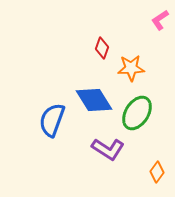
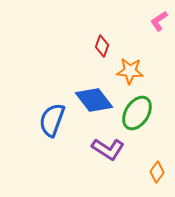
pink L-shape: moved 1 px left, 1 px down
red diamond: moved 2 px up
orange star: moved 1 px left, 3 px down; rotated 8 degrees clockwise
blue diamond: rotated 6 degrees counterclockwise
